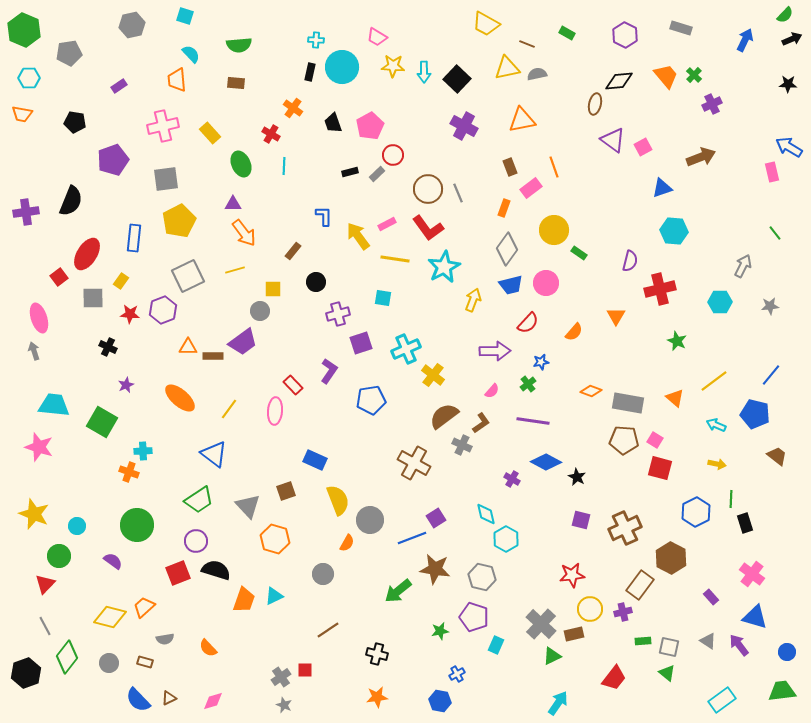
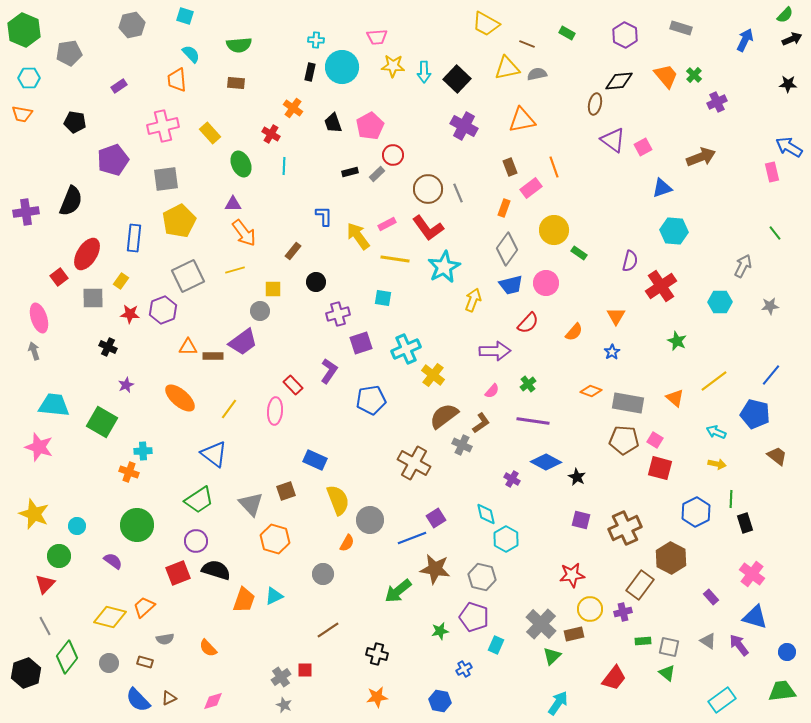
pink trapezoid at (377, 37): rotated 35 degrees counterclockwise
purple cross at (712, 104): moved 5 px right, 2 px up
red cross at (660, 289): moved 1 px right, 3 px up; rotated 20 degrees counterclockwise
blue star at (541, 362): moved 71 px right, 10 px up; rotated 21 degrees counterclockwise
cyan arrow at (716, 425): moved 7 px down
gray triangle at (248, 506): moved 3 px right, 2 px up
green triangle at (552, 656): rotated 18 degrees counterclockwise
blue cross at (457, 674): moved 7 px right, 5 px up
